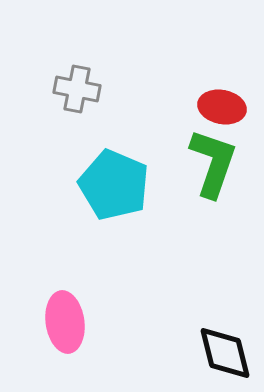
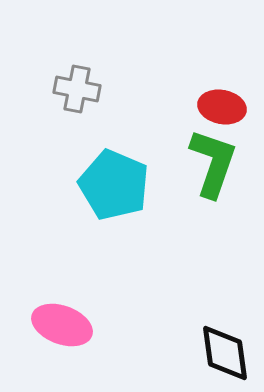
pink ellipse: moved 3 px left, 3 px down; rotated 62 degrees counterclockwise
black diamond: rotated 6 degrees clockwise
